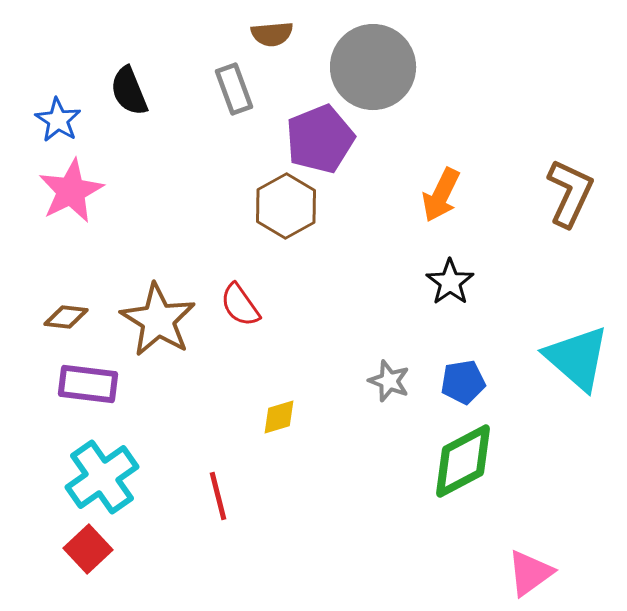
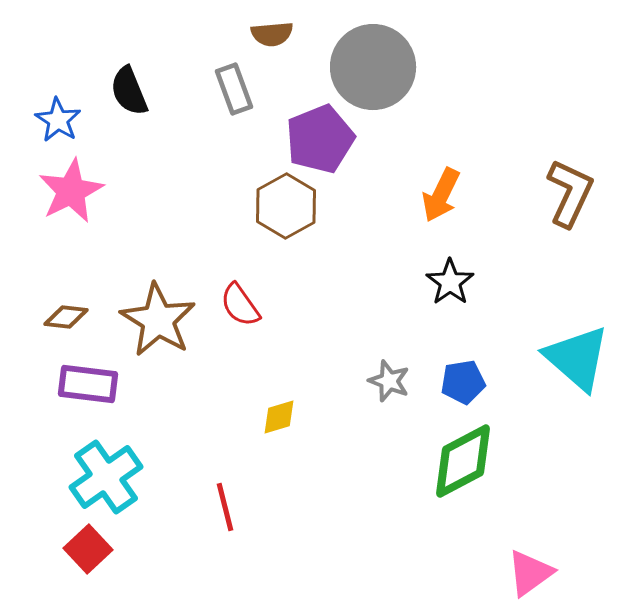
cyan cross: moved 4 px right
red line: moved 7 px right, 11 px down
